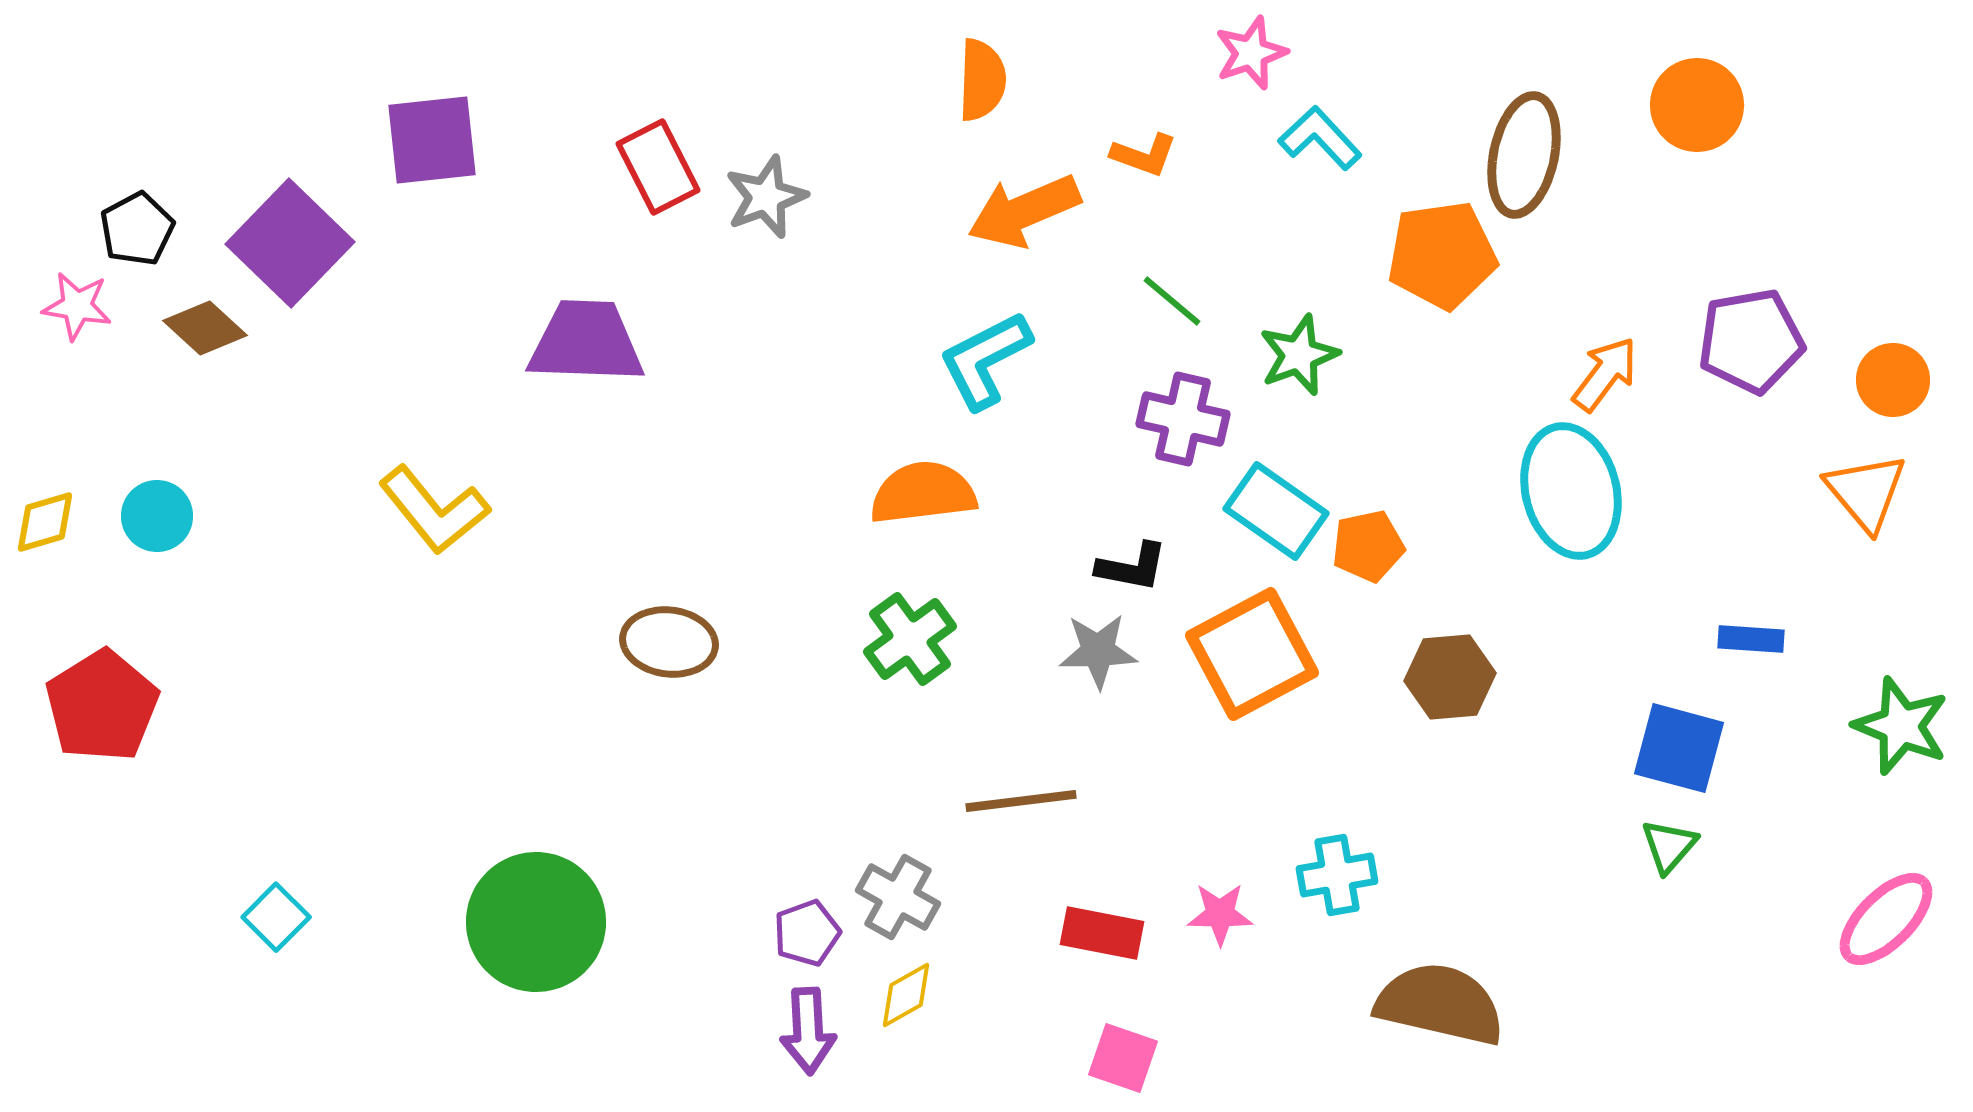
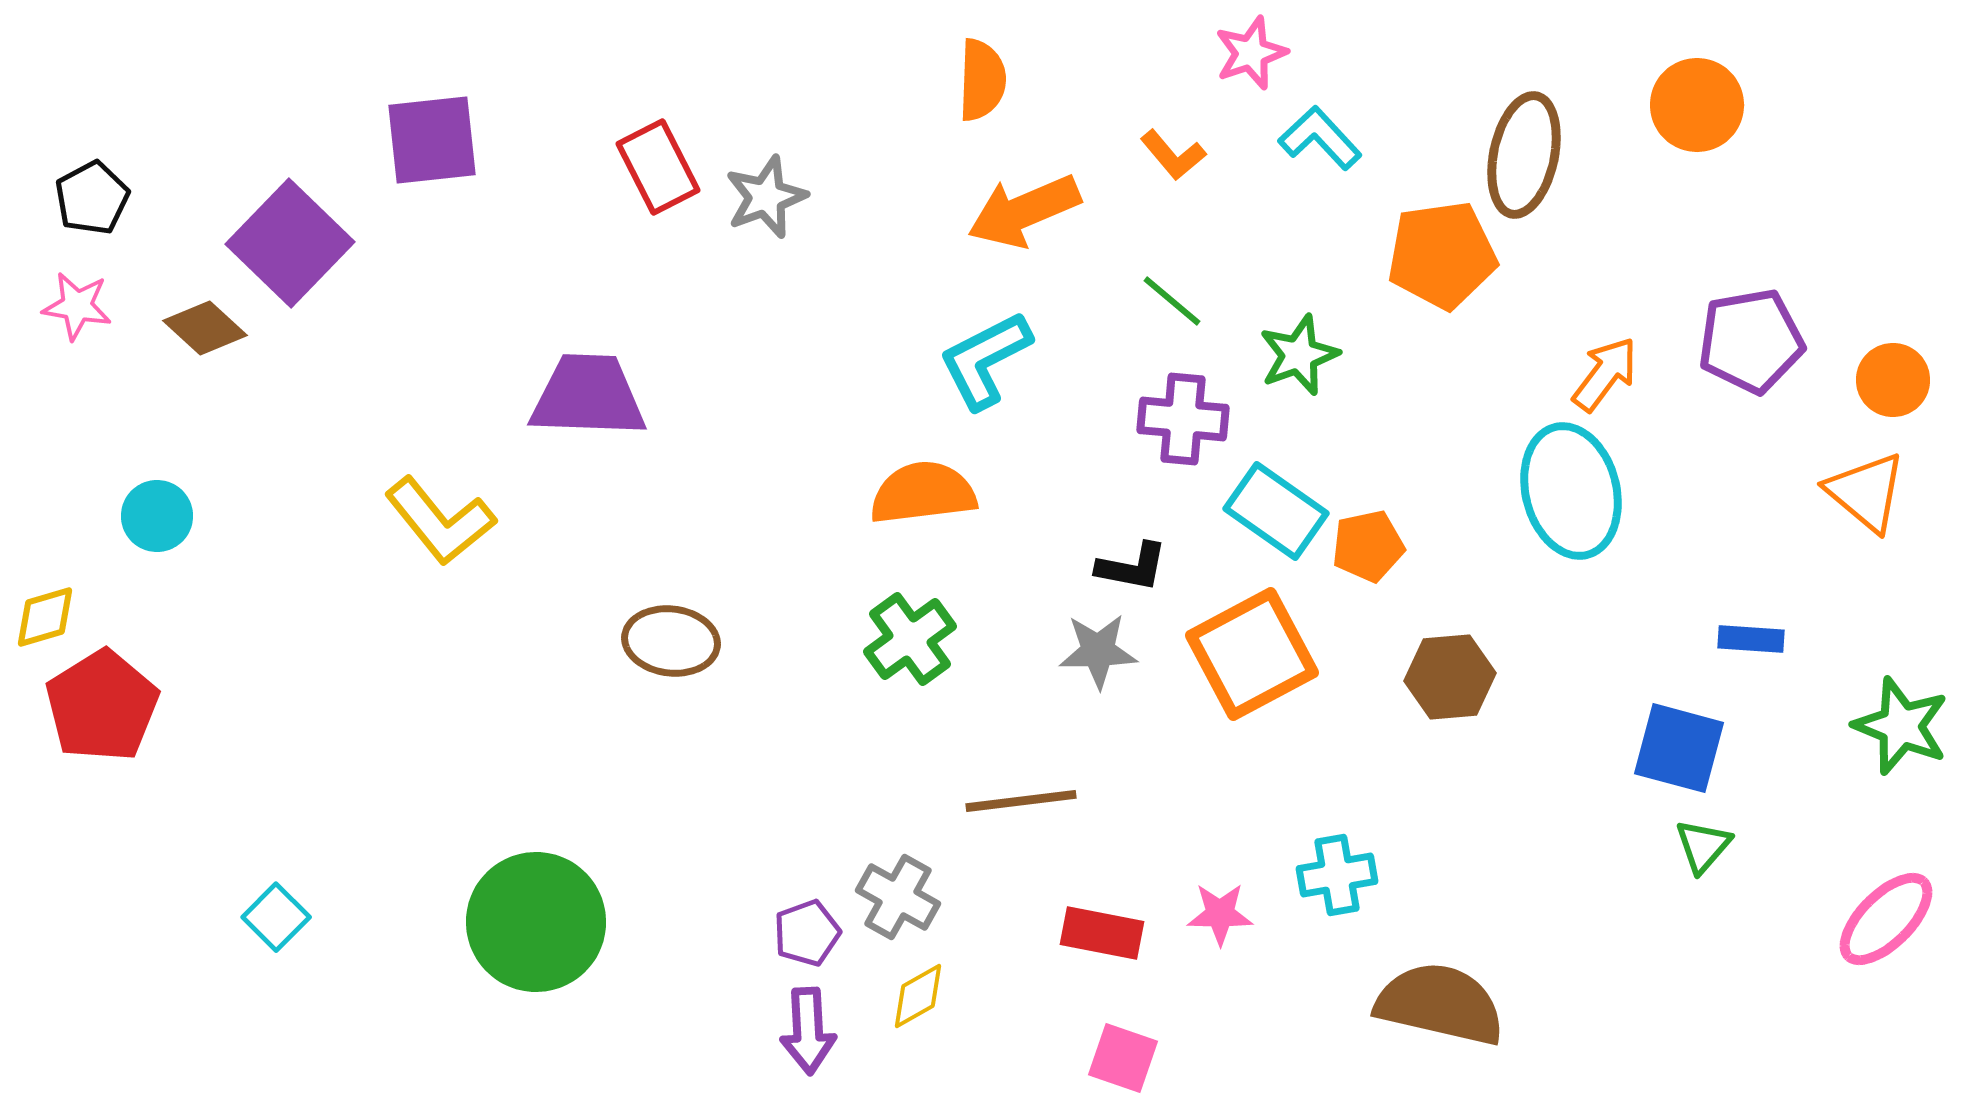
orange L-shape at (1144, 155): moved 29 px right; rotated 30 degrees clockwise
black pentagon at (137, 229): moved 45 px left, 31 px up
purple trapezoid at (586, 342): moved 2 px right, 54 px down
purple cross at (1183, 419): rotated 8 degrees counterclockwise
orange triangle at (1866, 492): rotated 10 degrees counterclockwise
yellow L-shape at (434, 510): moved 6 px right, 11 px down
yellow diamond at (45, 522): moved 95 px down
brown ellipse at (669, 642): moved 2 px right, 1 px up
green triangle at (1669, 846): moved 34 px right
yellow diamond at (906, 995): moved 12 px right, 1 px down
